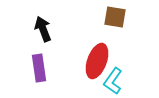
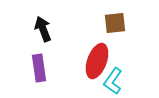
brown square: moved 6 px down; rotated 15 degrees counterclockwise
